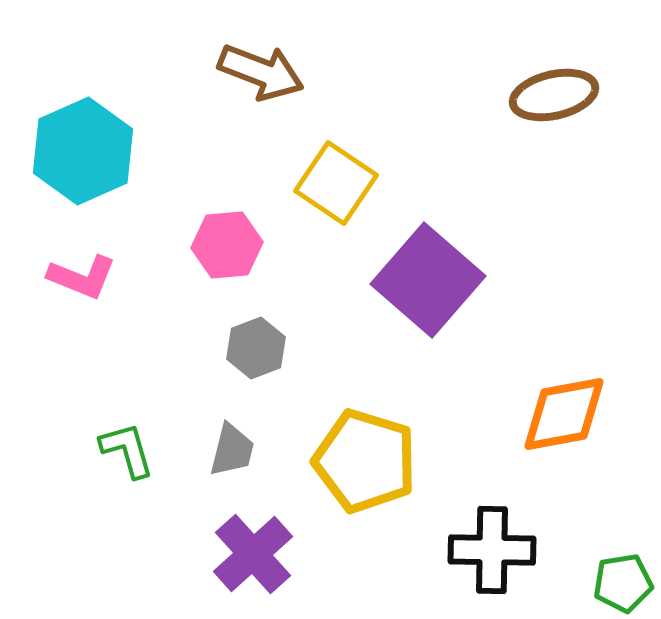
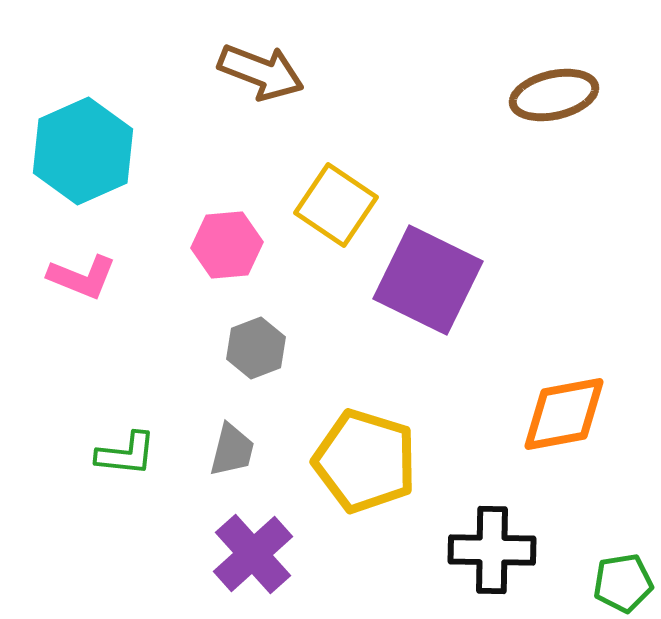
yellow square: moved 22 px down
purple square: rotated 15 degrees counterclockwise
green L-shape: moved 1 px left, 4 px down; rotated 112 degrees clockwise
